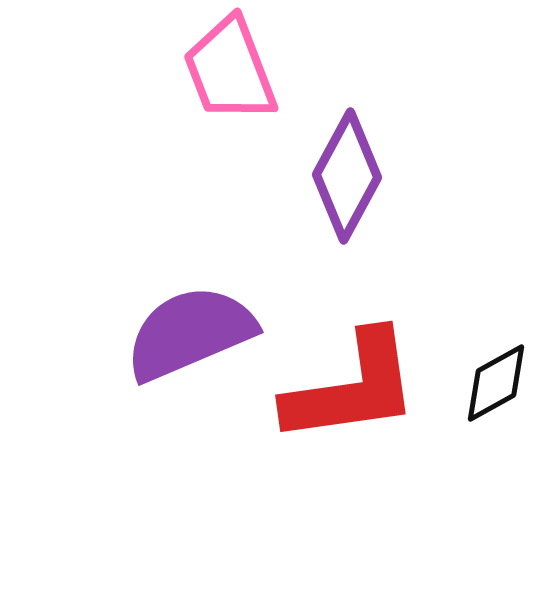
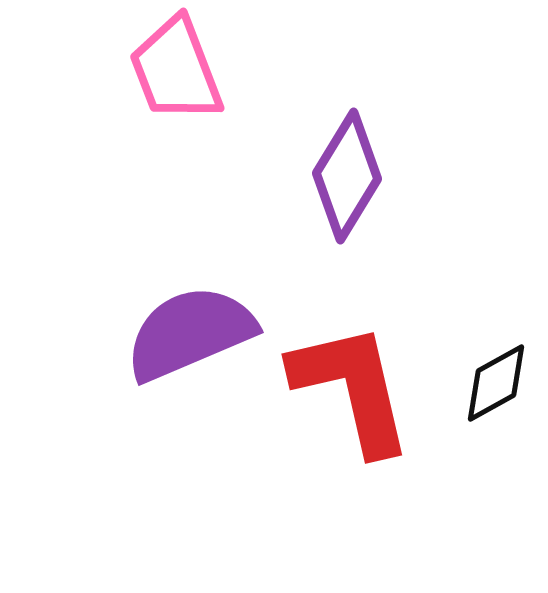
pink trapezoid: moved 54 px left
purple diamond: rotated 3 degrees clockwise
red L-shape: rotated 95 degrees counterclockwise
